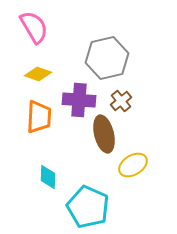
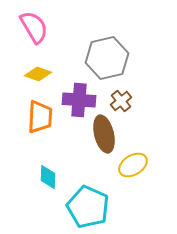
orange trapezoid: moved 1 px right
